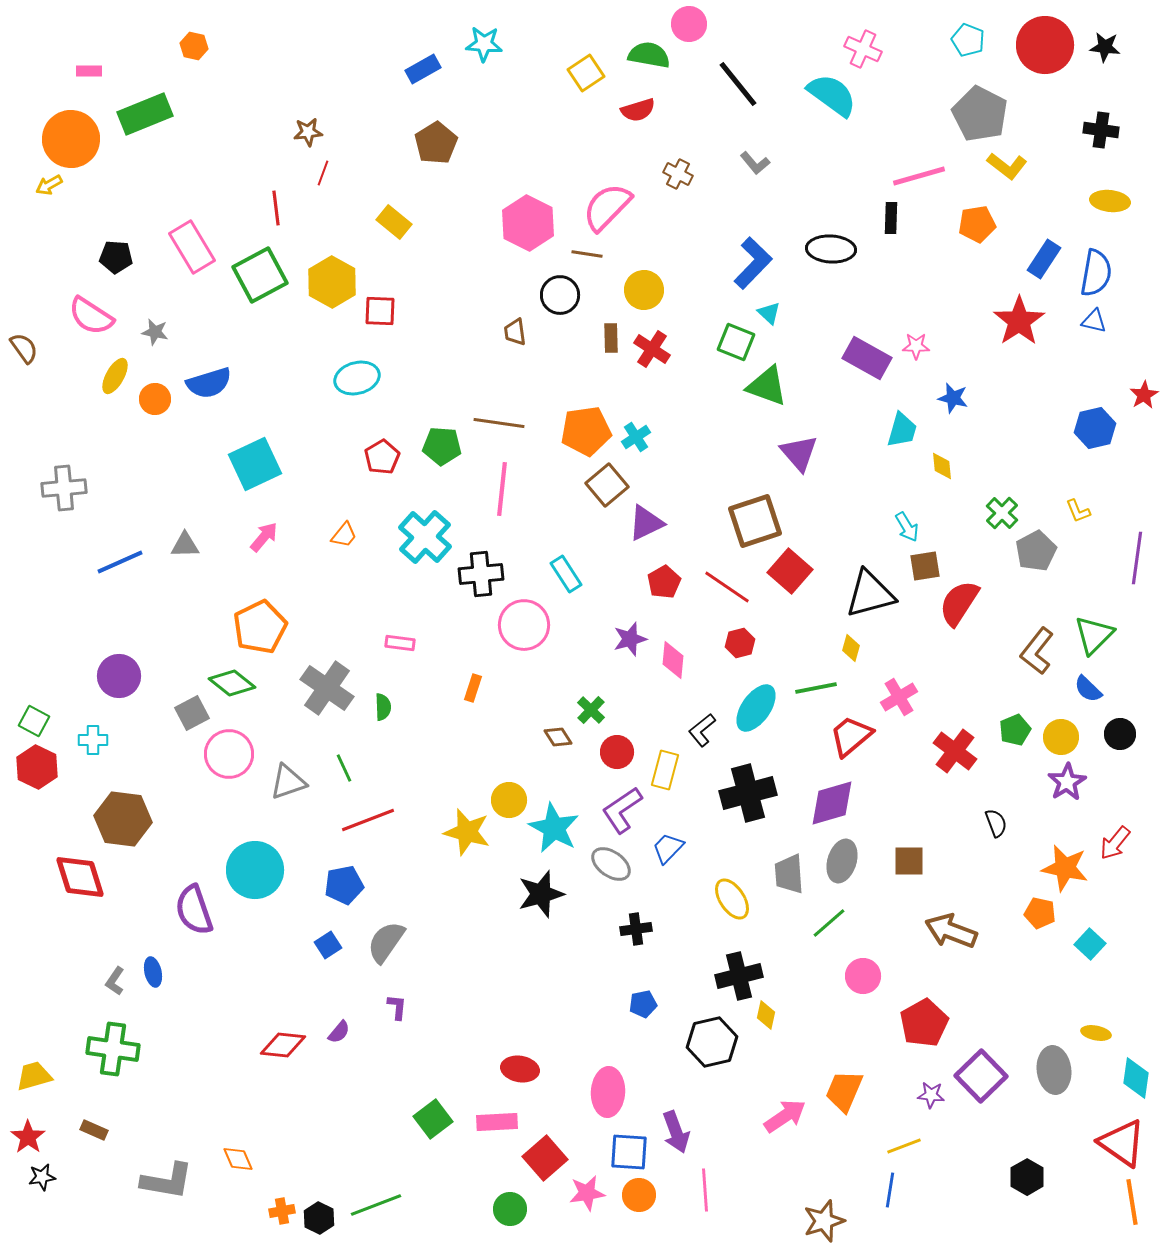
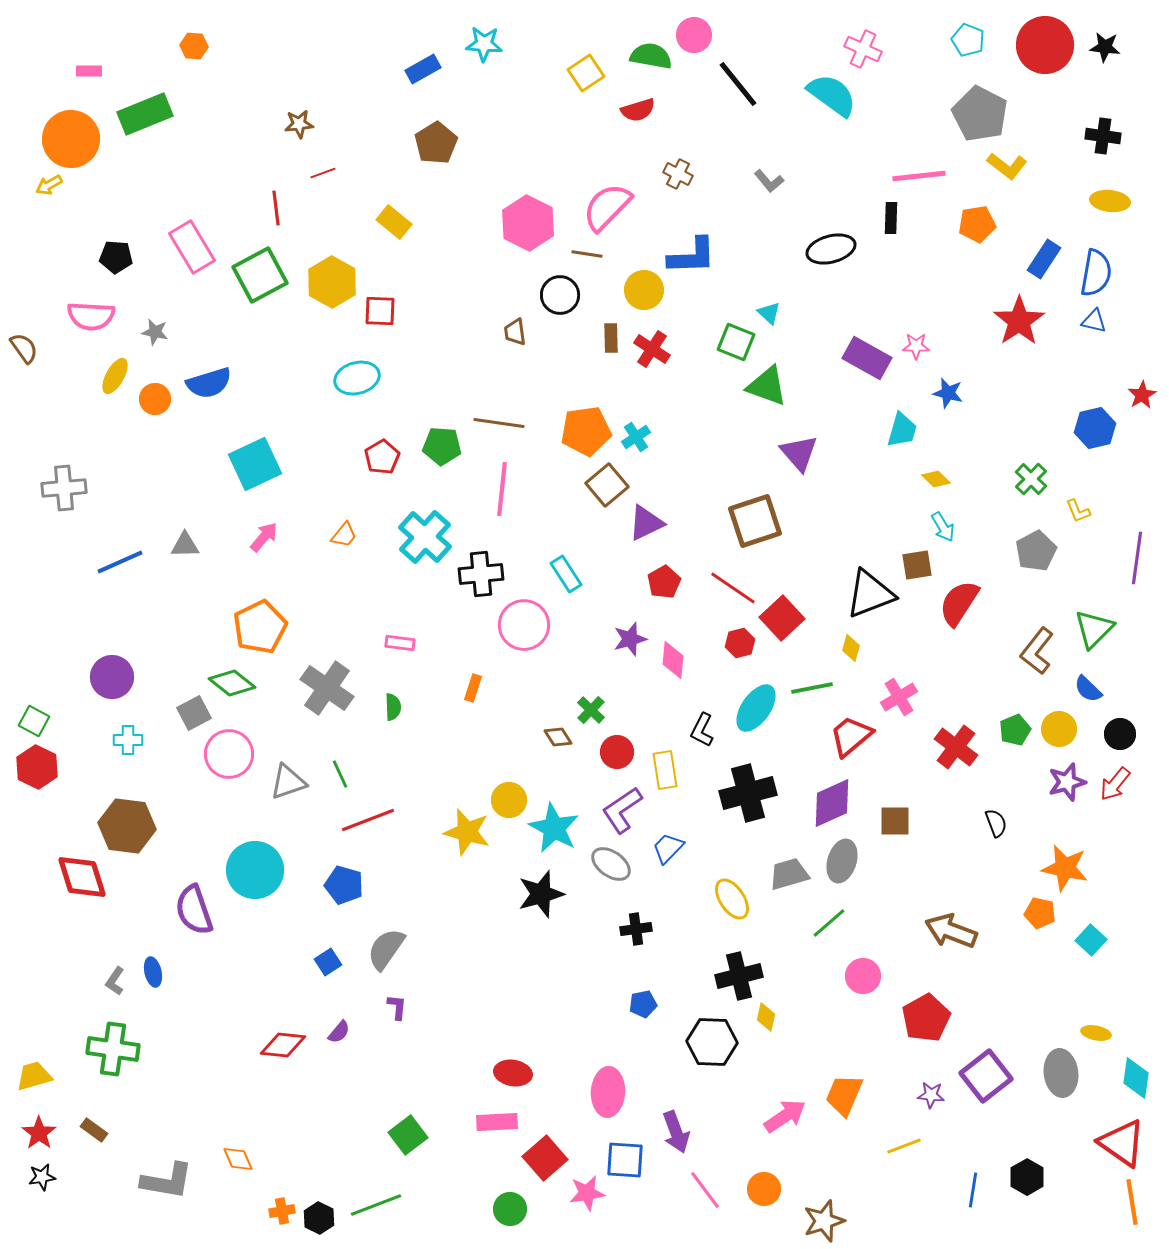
pink circle at (689, 24): moved 5 px right, 11 px down
orange hexagon at (194, 46): rotated 8 degrees counterclockwise
green semicircle at (649, 55): moved 2 px right, 1 px down
black cross at (1101, 130): moved 2 px right, 6 px down
brown star at (308, 132): moved 9 px left, 8 px up
gray L-shape at (755, 163): moved 14 px right, 18 px down
red line at (323, 173): rotated 50 degrees clockwise
pink line at (919, 176): rotated 10 degrees clockwise
black ellipse at (831, 249): rotated 18 degrees counterclockwise
blue L-shape at (753, 263): moved 61 px left, 7 px up; rotated 44 degrees clockwise
pink semicircle at (91, 316): rotated 30 degrees counterclockwise
red star at (1144, 395): moved 2 px left
blue star at (953, 398): moved 5 px left, 5 px up
yellow diamond at (942, 466): moved 6 px left, 13 px down; rotated 40 degrees counterclockwise
green cross at (1002, 513): moved 29 px right, 34 px up
cyan arrow at (907, 527): moved 36 px right
brown square at (925, 566): moved 8 px left, 1 px up
red square at (790, 571): moved 8 px left, 47 px down; rotated 6 degrees clockwise
red line at (727, 587): moved 6 px right, 1 px down
black triangle at (870, 594): rotated 6 degrees counterclockwise
green triangle at (1094, 635): moved 6 px up
purple circle at (119, 676): moved 7 px left, 1 px down
green line at (816, 688): moved 4 px left
green semicircle at (383, 707): moved 10 px right
gray square at (192, 713): moved 2 px right
black L-shape at (702, 730): rotated 24 degrees counterclockwise
yellow circle at (1061, 737): moved 2 px left, 8 px up
cyan cross at (93, 740): moved 35 px right
red cross at (955, 751): moved 1 px right, 4 px up
green line at (344, 768): moved 4 px left, 6 px down
yellow rectangle at (665, 770): rotated 24 degrees counterclockwise
purple star at (1067, 782): rotated 15 degrees clockwise
purple diamond at (832, 803): rotated 8 degrees counterclockwise
brown hexagon at (123, 819): moved 4 px right, 7 px down
red arrow at (1115, 843): moved 59 px up
brown square at (909, 861): moved 14 px left, 40 px up
gray trapezoid at (789, 874): rotated 78 degrees clockwise
red diamond at (80, 877): moved 2 px right
blue pentagon at (344, 885): rotated 27 degrees clockwise
gray semicircle at (386, 942): moved 7 px down
cyan square at (1090, 944): moved 1 px right, 4 px up
blue square at (328, 945): moved 17 px down
yellow diamond at (766, 1015): moved 2 px down
red pentagon at (924, 1023): moved 2 px right, 5 px up
black hexagon at (712, 1042): rotated 15 degrees clockwise
red ellipse at (520, 1069): moved 7 px left, 4 px down
gray ellipse at (1054, 1070): moved 7 px right, 3 px down
purple square at (981, 1076): moved 5 px right; rotated 6 degrees clockwise
orange trapezoid at (844, 1091): moved 4 px down
green square at (433, 1119): moved 25 px left, 16 px down
brown rectangle at (94, 1130): rotated 12 degrees clockwise
red star at (28, 1137): moved 11 px right, 4 px up
blue square at (629, 1152): moved 4 px left, 8 px down
pink line at (705, 1190): rotated 33 degrees counterclockwise
blue line at (890, 1190): moved 83 px right
orange circle at (639, 1195): moved 125 px right, 6 px up
